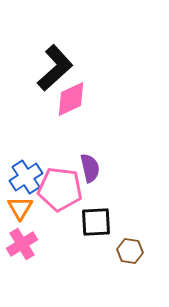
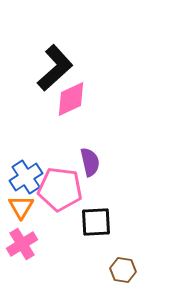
purple semicircle: moved 6 px up
orange triangle: moved 1 px right, 1 px up
brown hexagon: moved 7 px left, 19 px down
